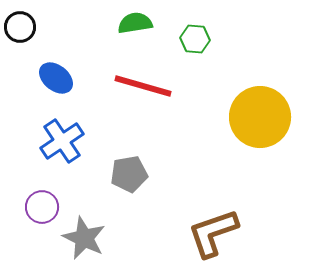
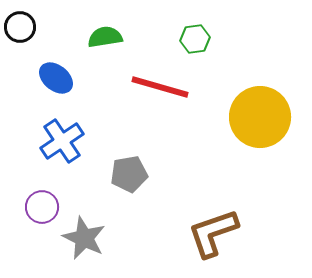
green semicircle: moved 30 px left, 14 px down
green hexagon: rotated 12 degrees counterclockwise
red line: moved 17 px right, 1 px down
